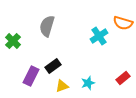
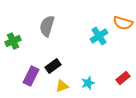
green cross: rotated 21 degrees clockwise
